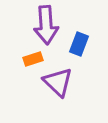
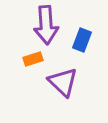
blue rectangle: moved 3 px right, 4 px up
purple triangle: moved 5 px right
